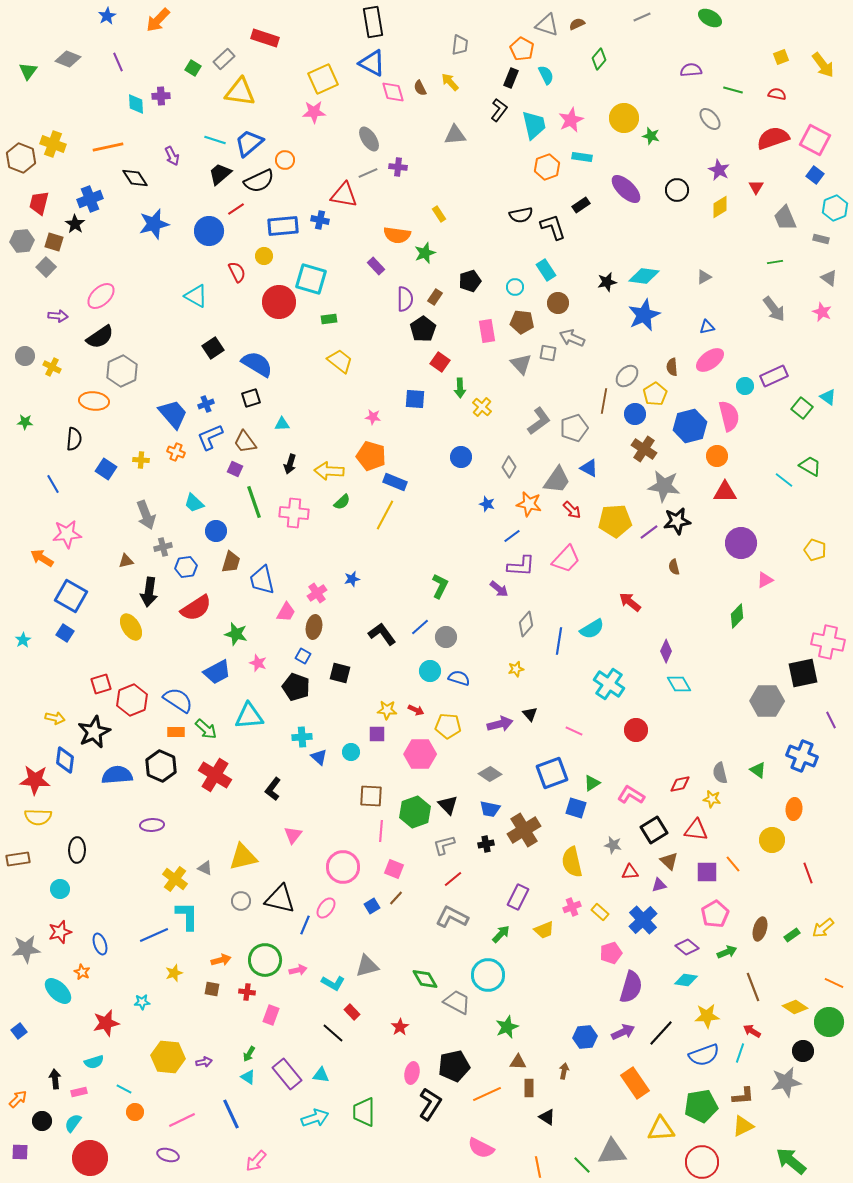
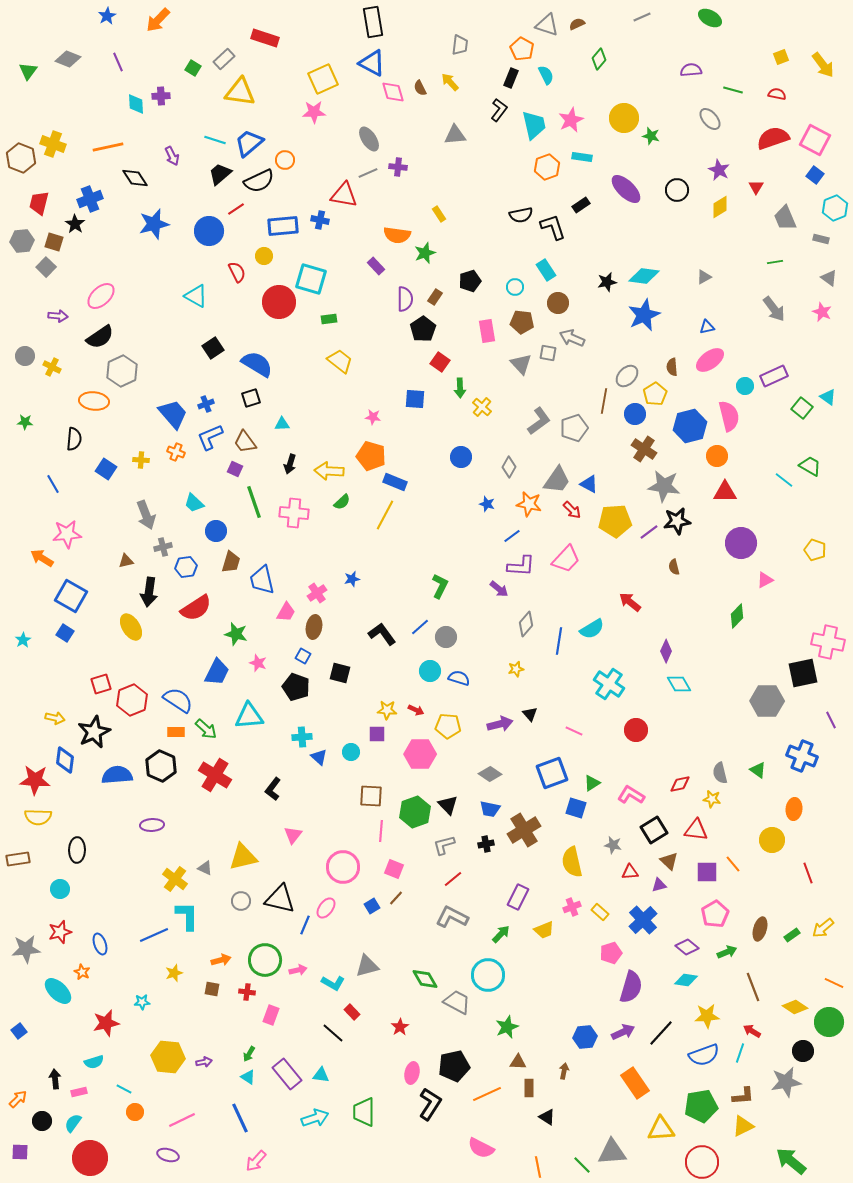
blue triangle at (589, 468): moved 16 px down
blue trapezoid at (217, 672): rotated 36 degrees counterclockwise
blue line at (231, 1114): moved 9 px right, 4 px down
